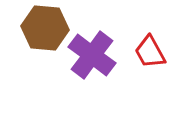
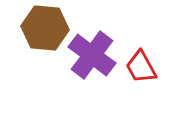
red trapezoid: moved 9 px left, 15 px down
